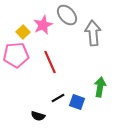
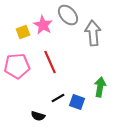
gray ellipse: moved 1 px right
pink star: rotated 18 degrees counterclockwise
yellow square: rotated 24 degrees clockwise
pink pentagon: moved 1 px right, 11 px down
